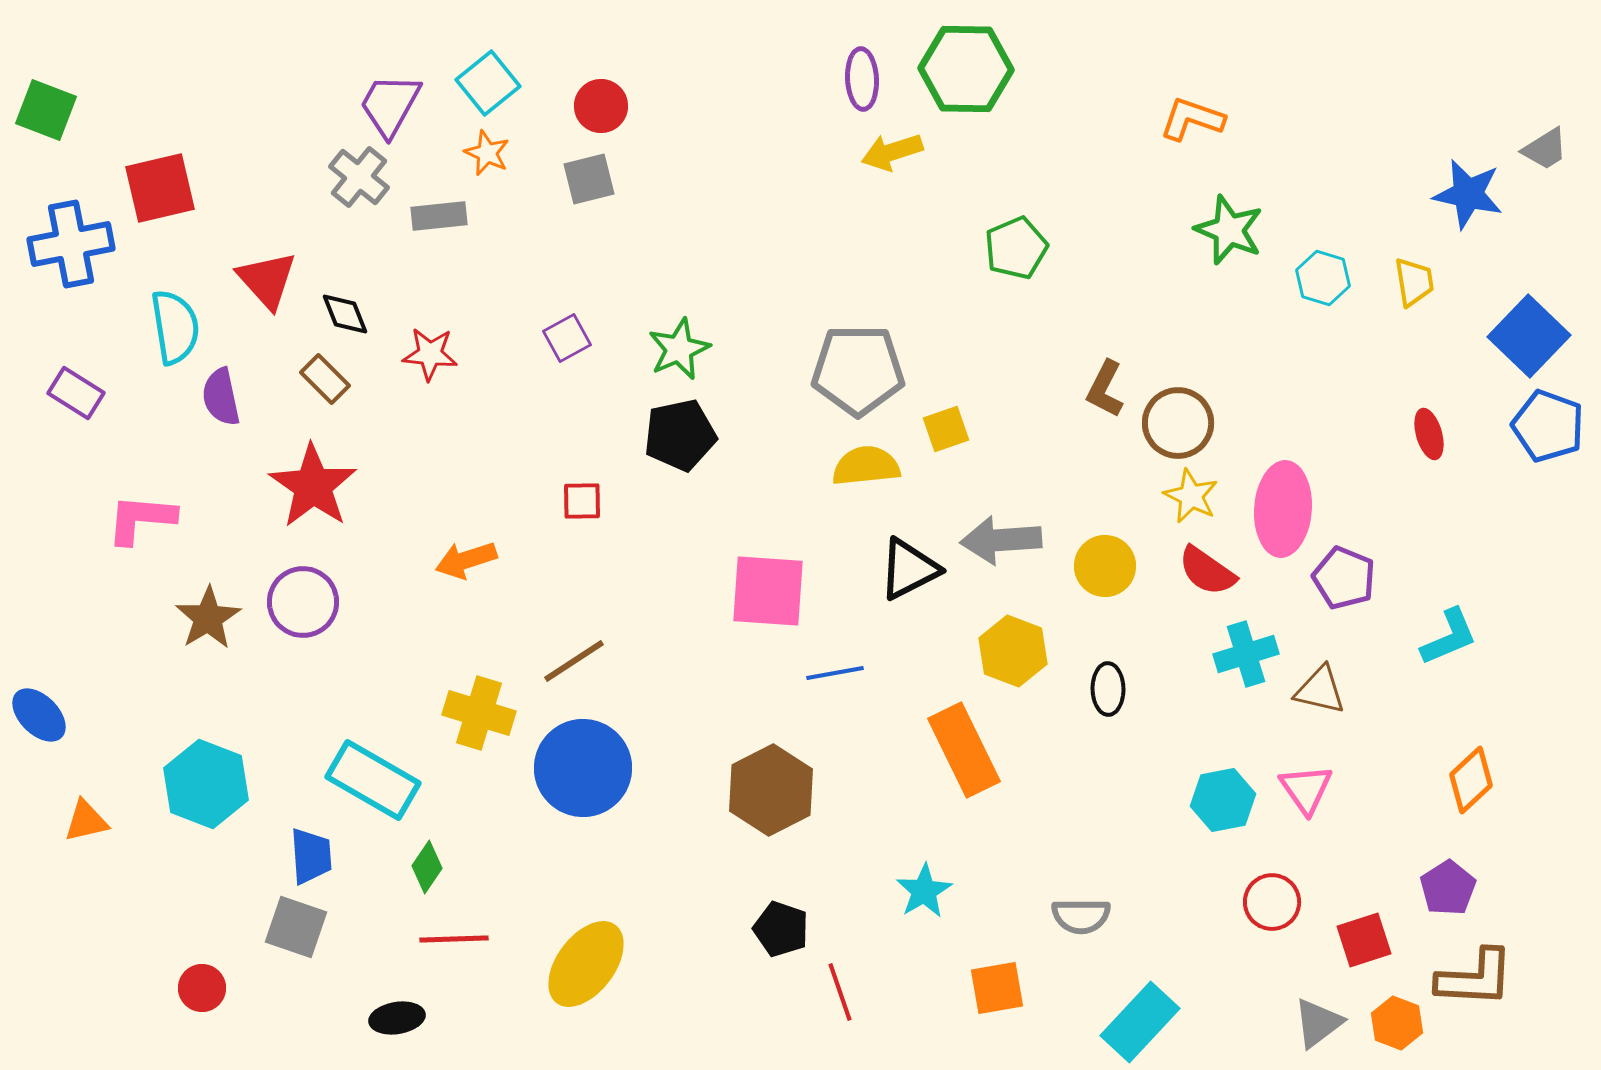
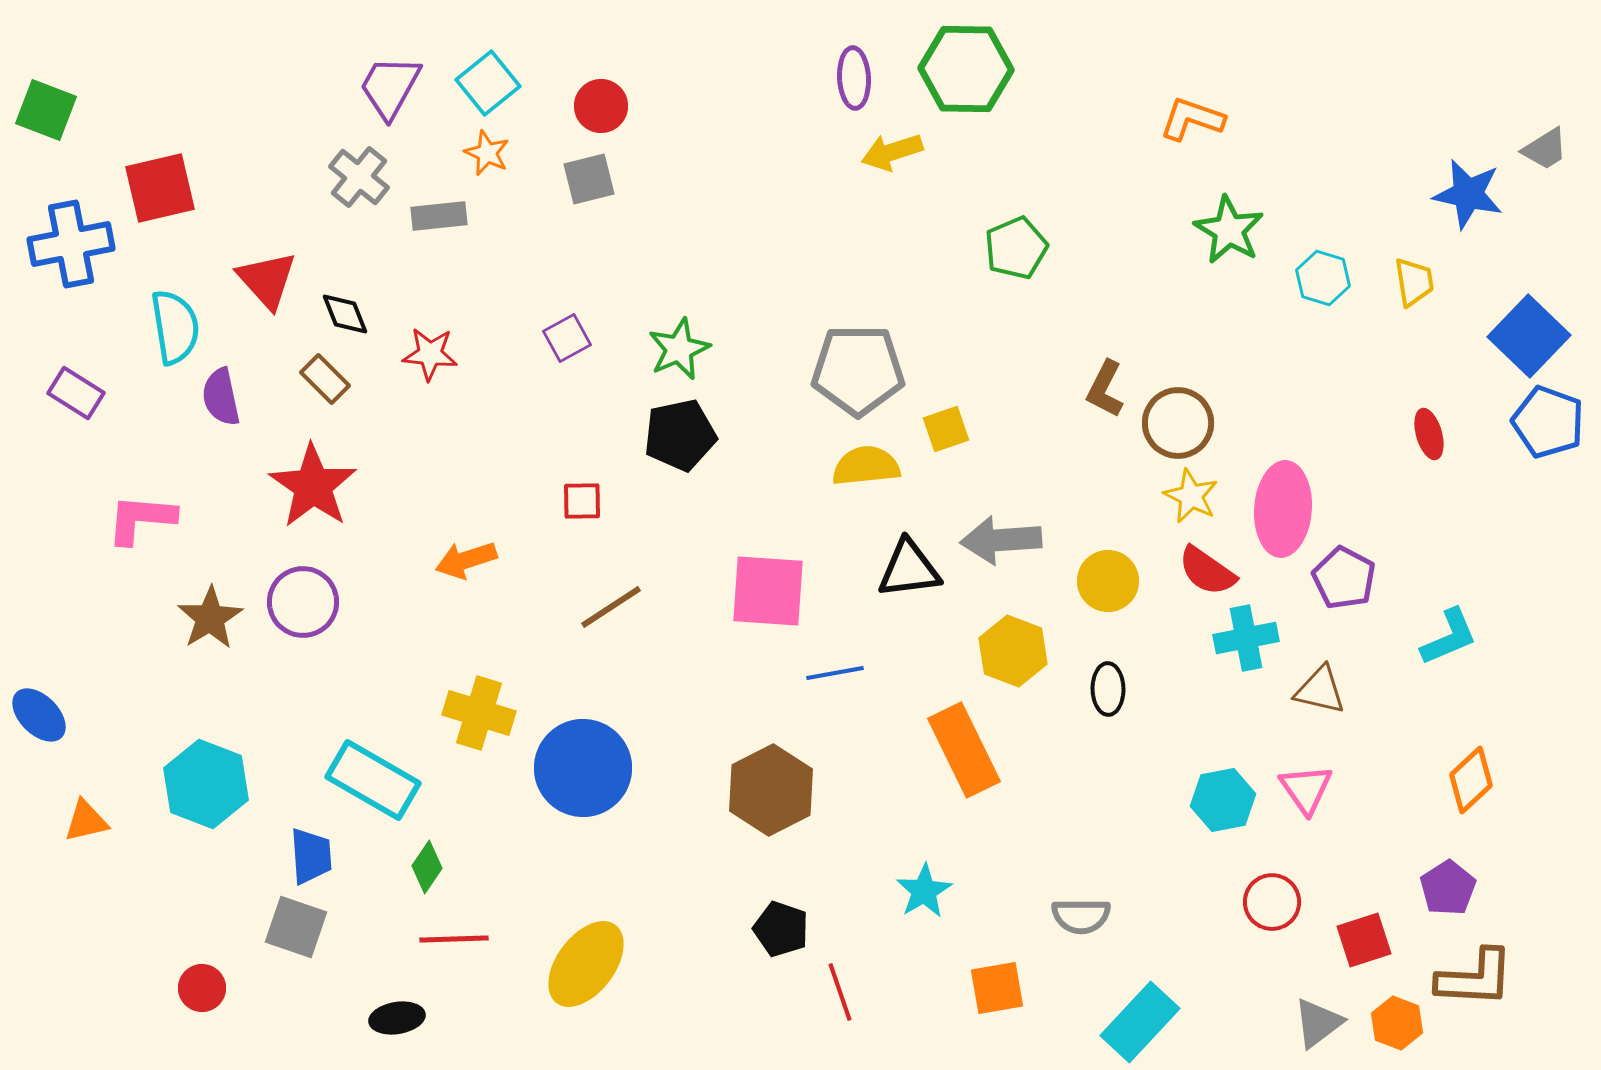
purple ellipse at (862, 79): moved 8 px left, 1 px up
purple trapezoid at (390, 105): moved 18 px up
green star at (1229, 230): rotated 8 degrees clockwise
blue pentagon at (1548, 426): moved 4 px up
yellow circle at (1105, 566): moved 3 px right, 15 px down
black triangle at (909, 569): rotated 20 degrees clockwise
purple pentagon at (1344, 578): rotated 6 degrees clockwise
brown star at (208, 618): moved 2 px right
cyan cross at (1246, 654): moved 16 px up; rotated 6 degrees clockwise
brown line at (574, 661): moved 37 px right, 54 px up
